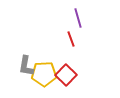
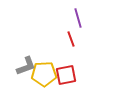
gray L-shape: rotated 120 degrees counterclockwise
red square: rotated 35 degrees clockwise
